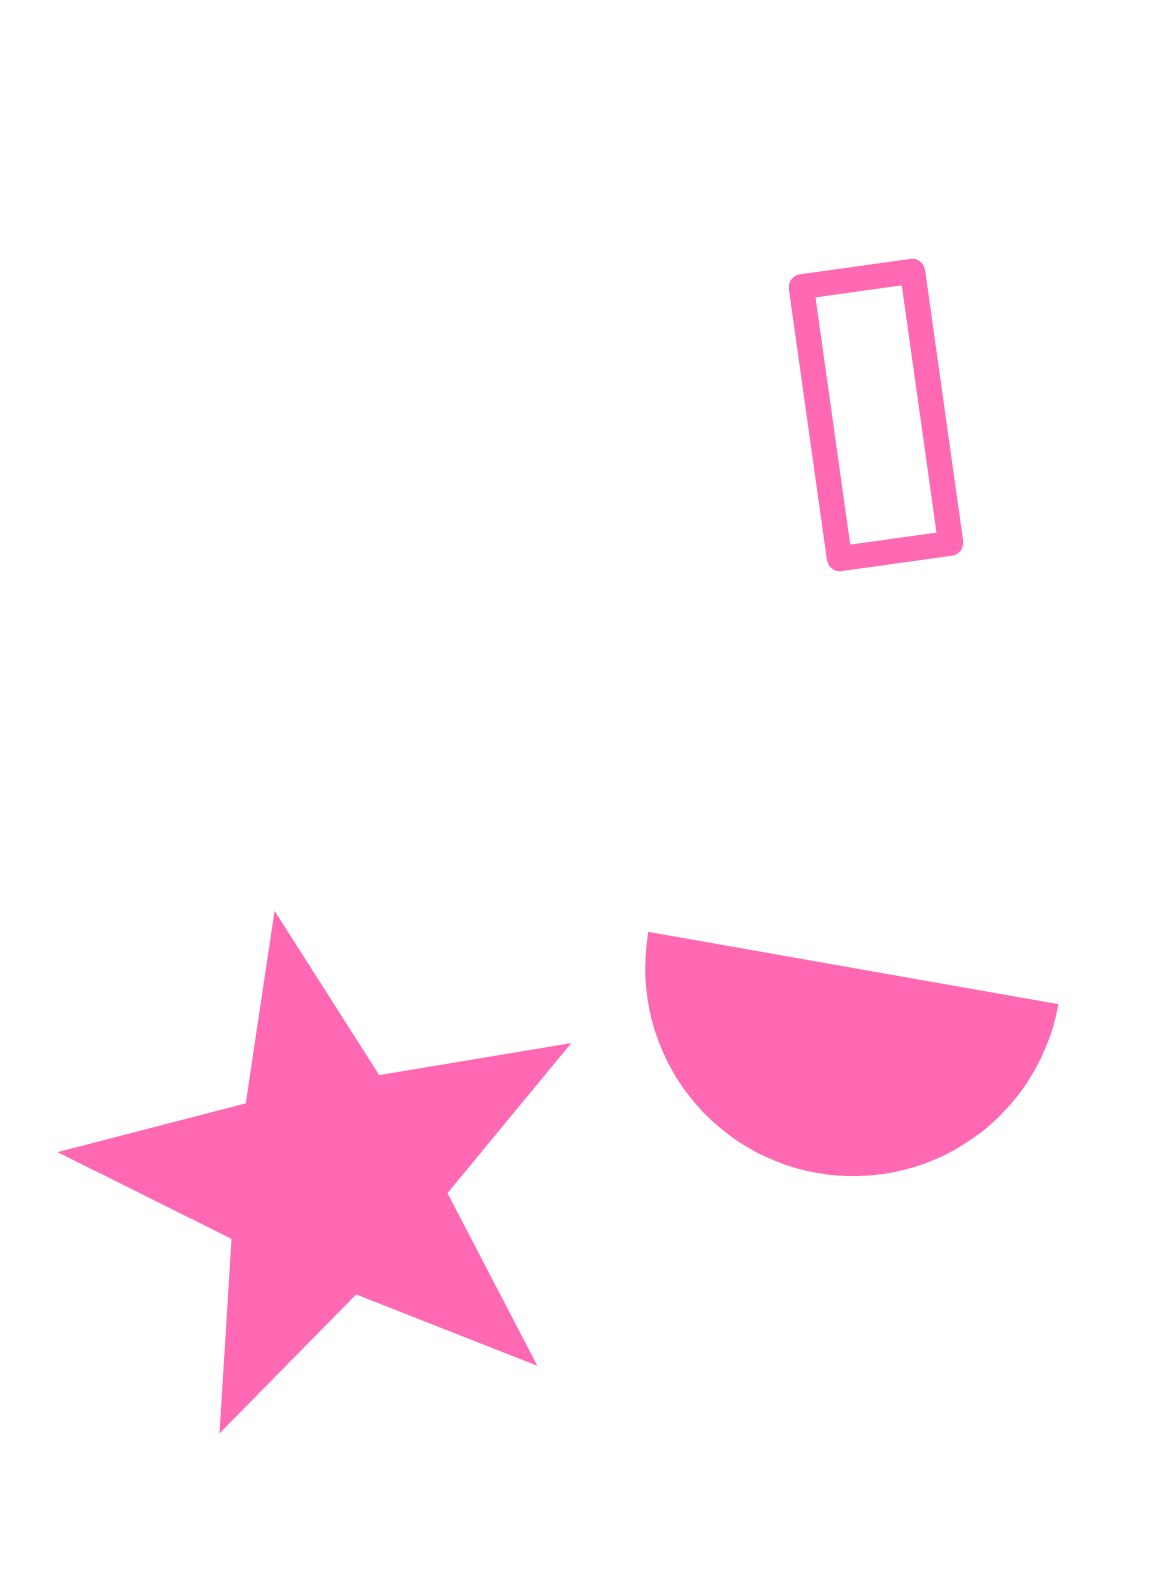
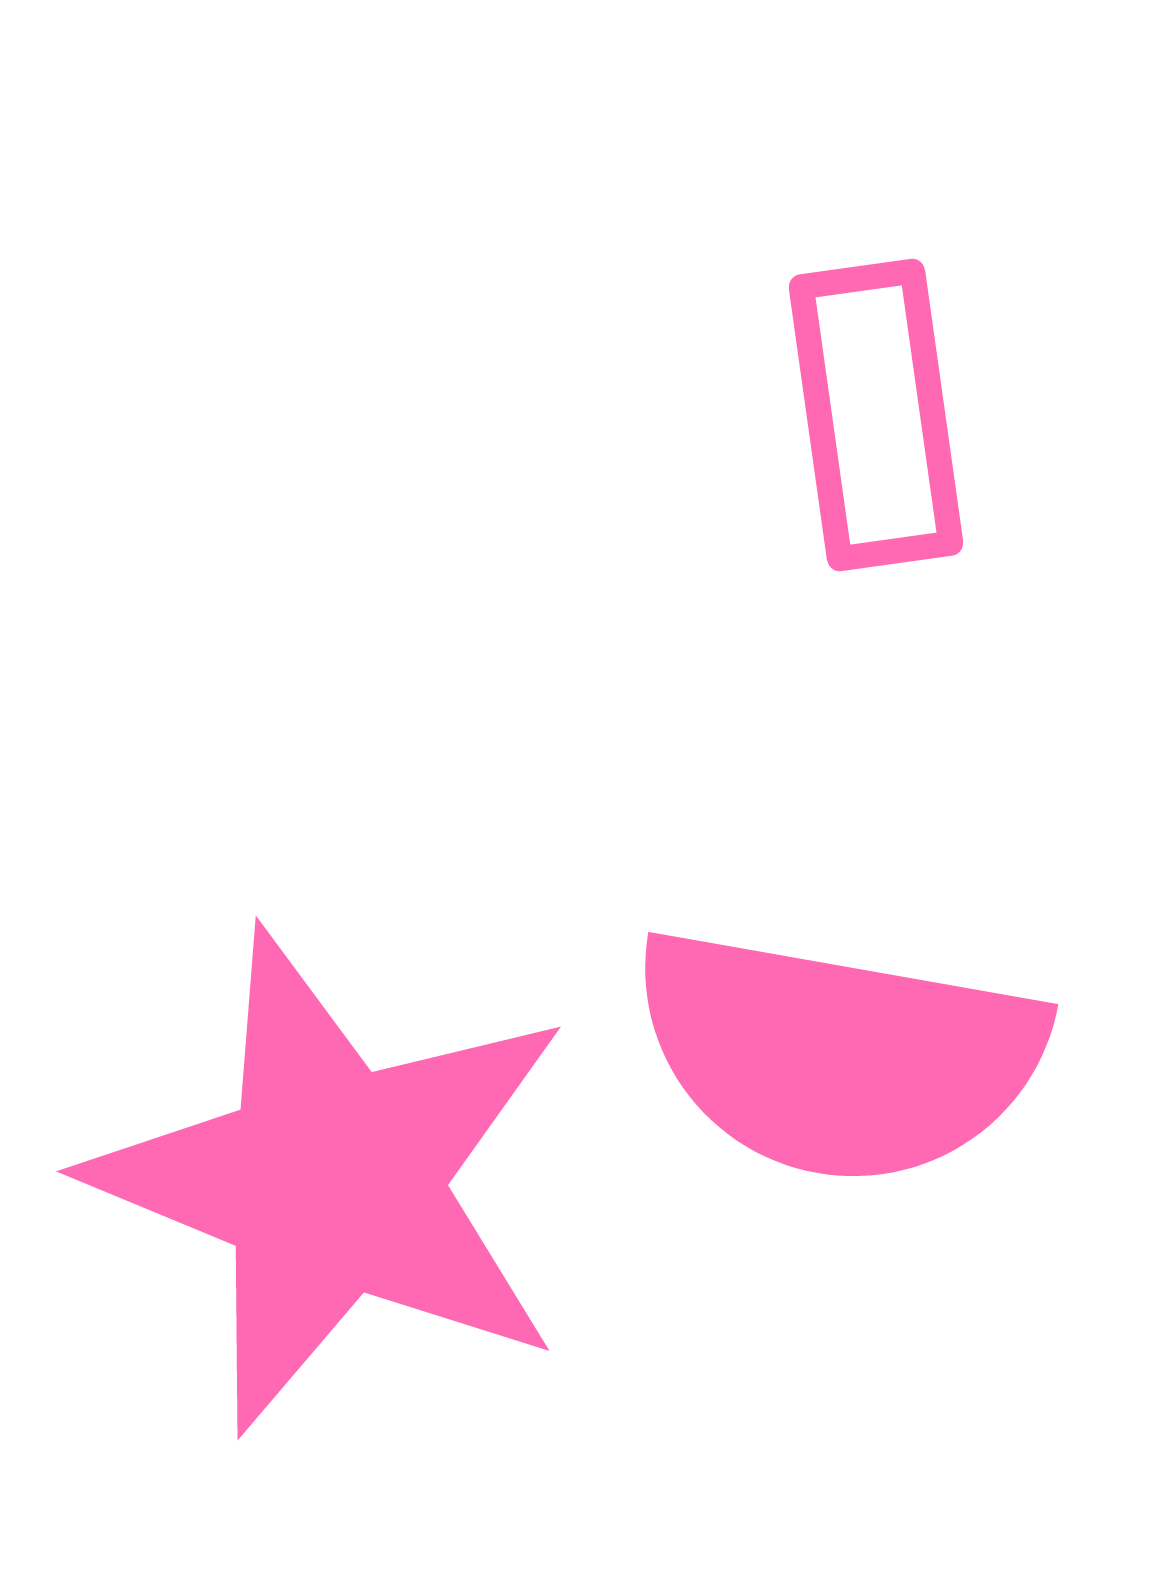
pink star: rotated 4 degrees counterclockwise
